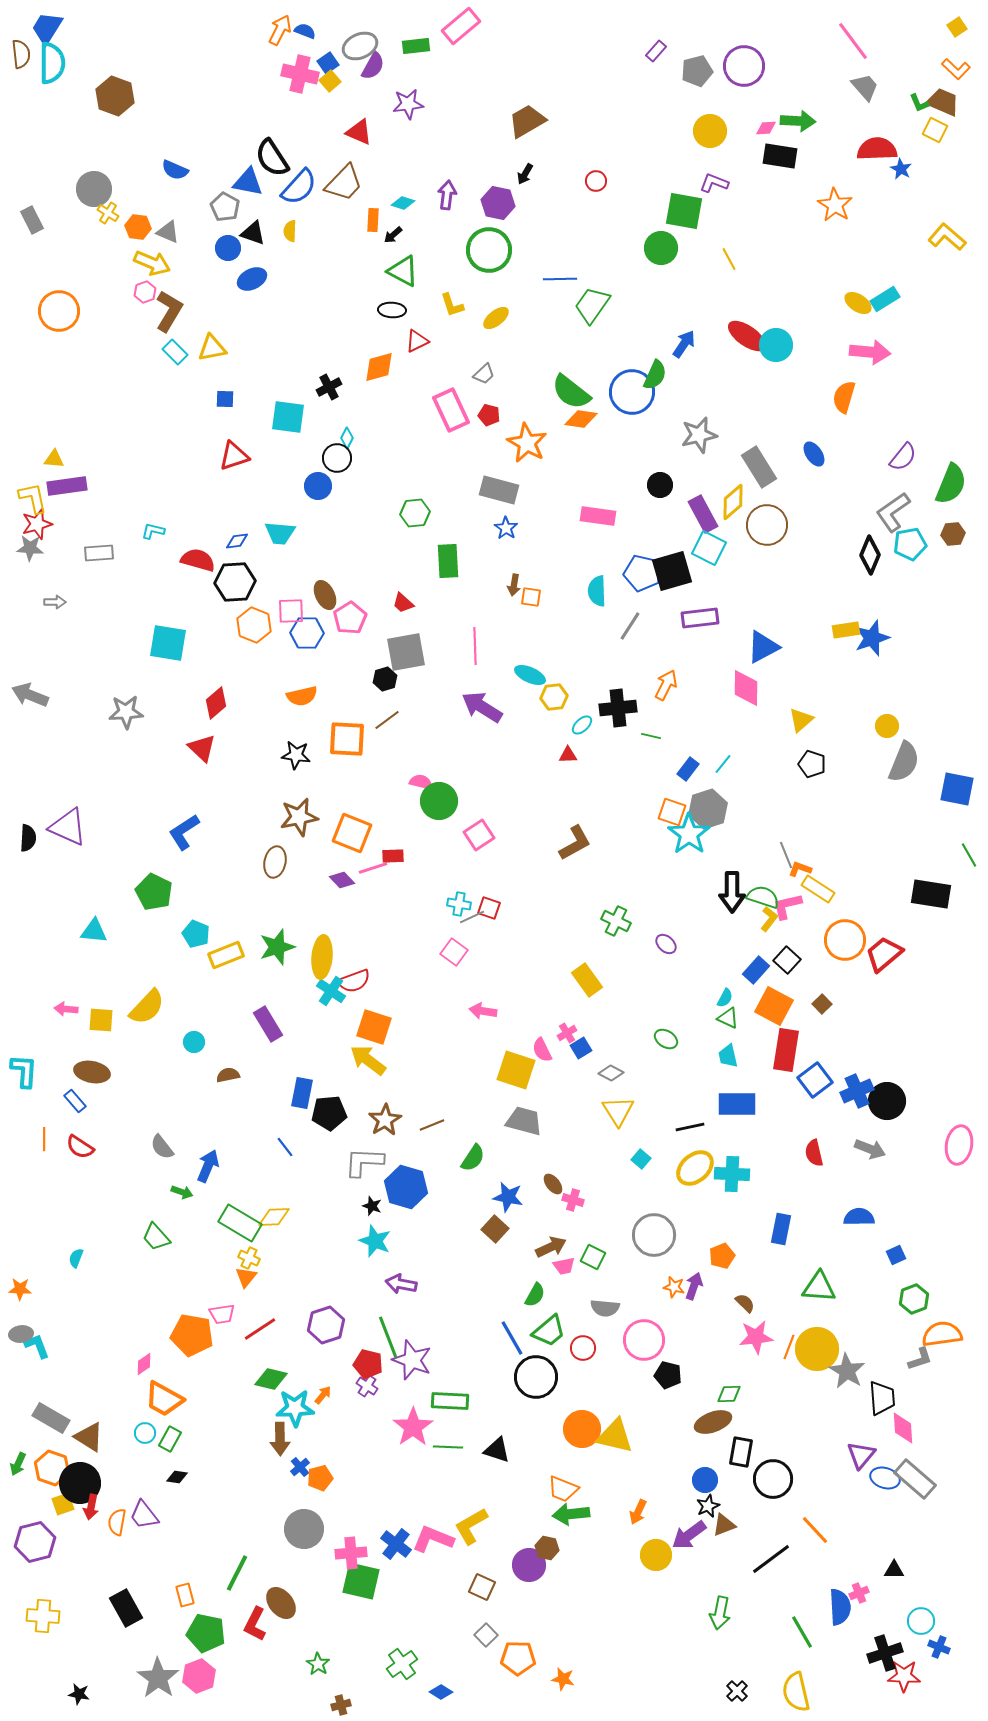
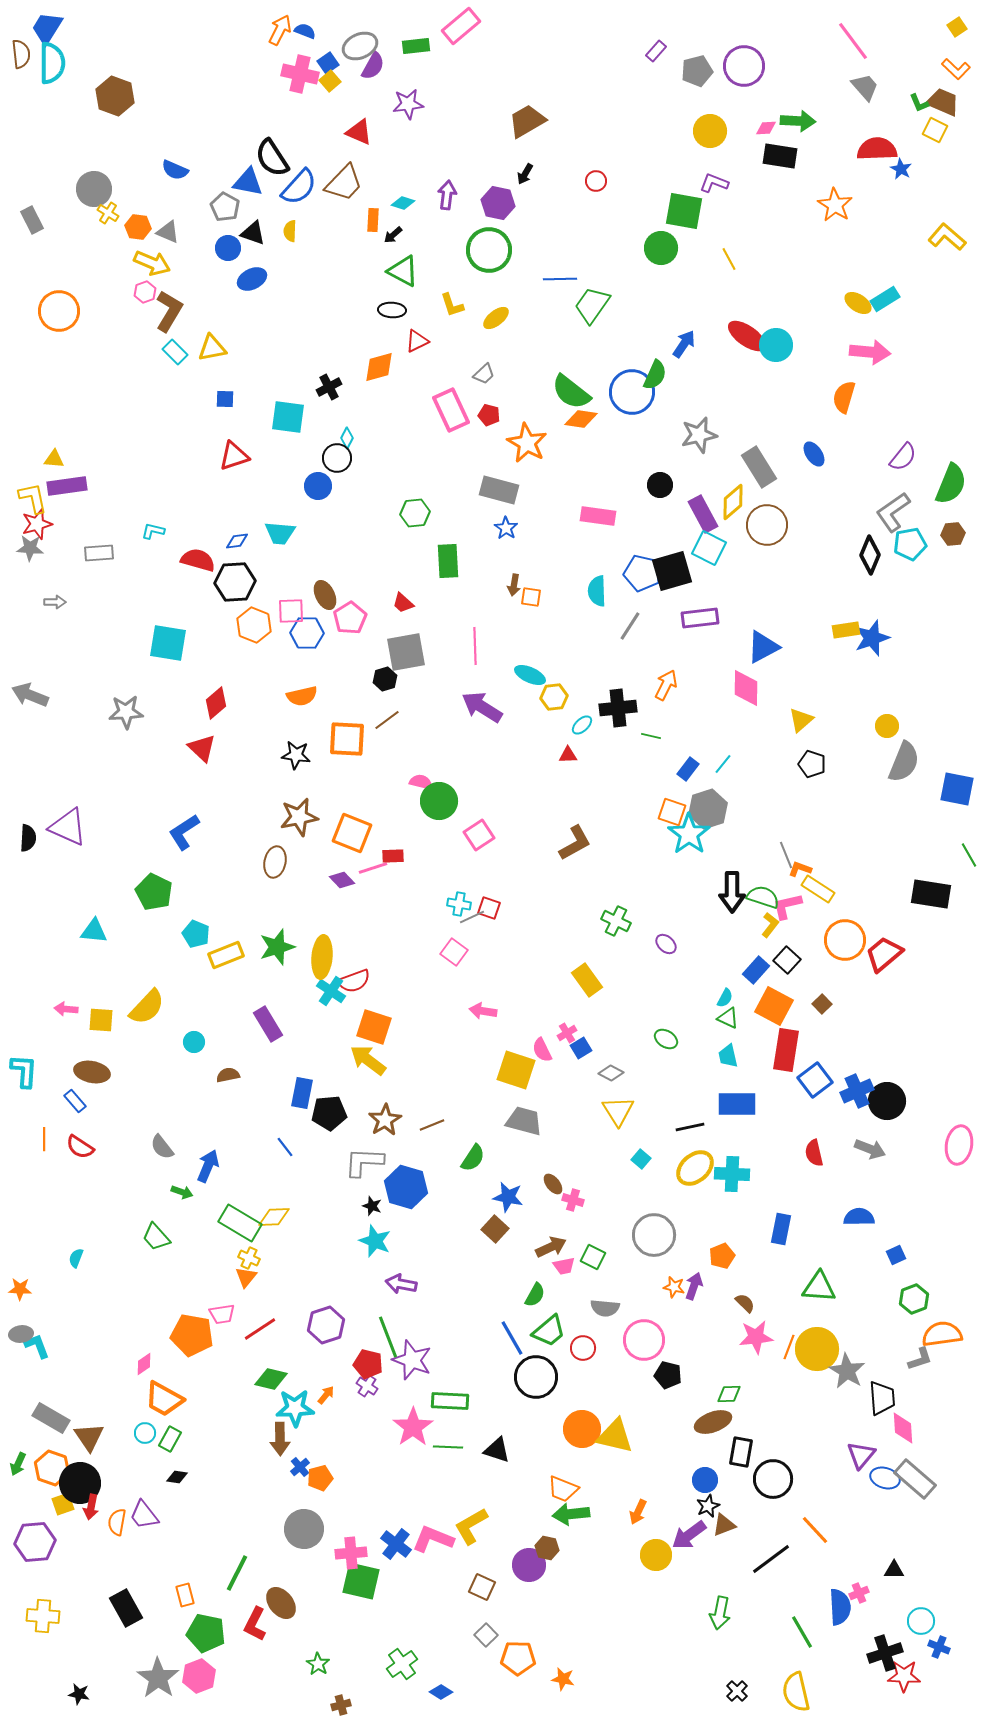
yellow L-shape at (769, 919): moved 1 px right, 6 px down
orange arrow at (323, 1395): moved 3 px right
brown triangle at (89, 1437): rotated 24 degrees clockwise
purple hexagon at (35, 1542): rotated 9 degrees clockwise
